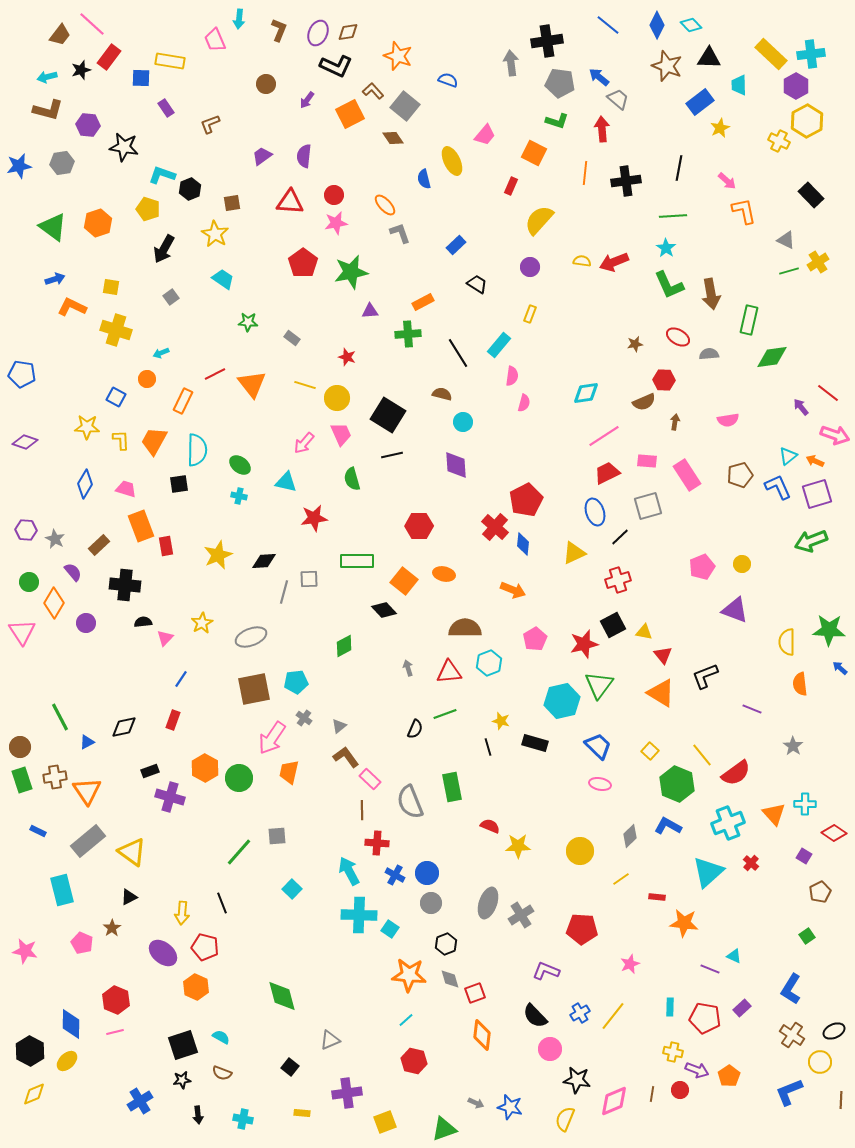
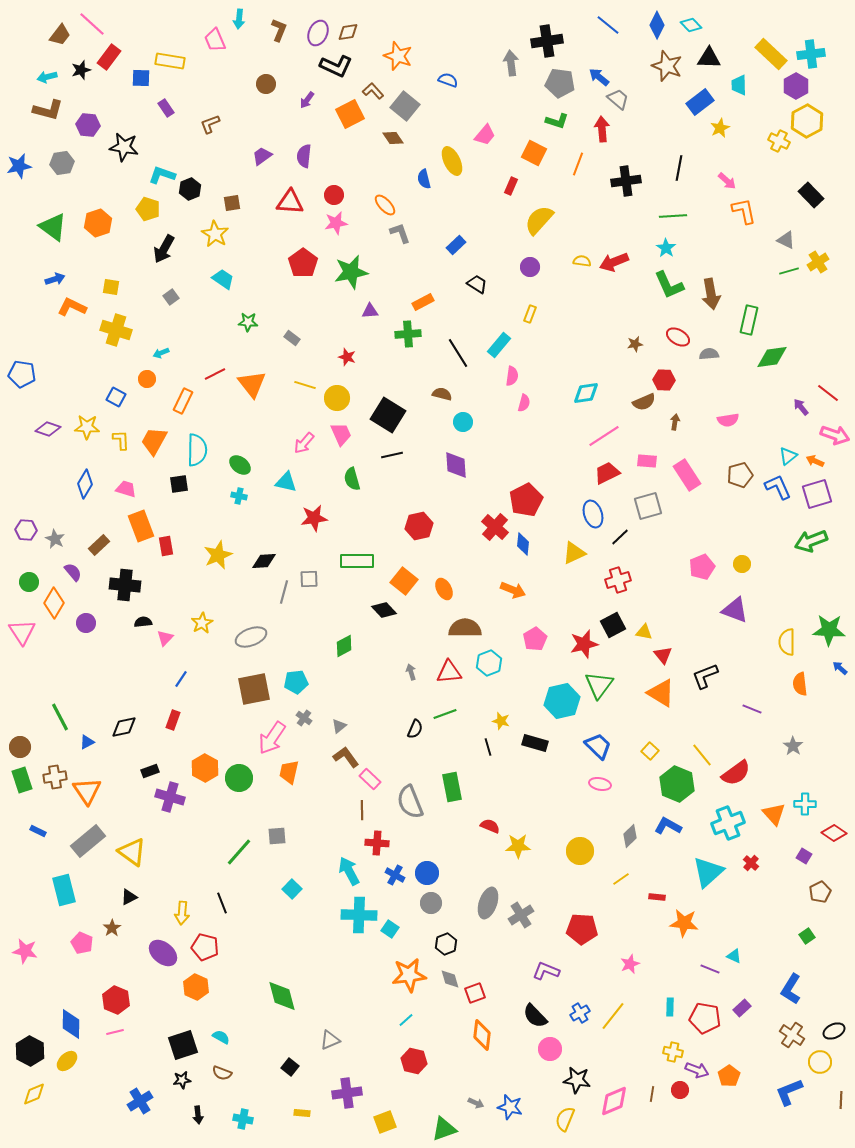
orange line at (585, 173): moved 7 px left, 9 px up; rotated 15 degrees clockwise
purple diamond at (25, 442): moved 23 px right, 13 px up
blue ellipse at (595, 512): moved 2 px left, 2 px down
red hexagon at (419, 526): rotated 12 degrees counterclockwise
orange ellipse at (444, 574): moved 15 px down; rotated 50 degrees clockwise
gray arrow at (408, 668): moved 3 px right, 4 px down
cyan rectangle at (62, 890): moved 2 px right
orange star at (409, 975): rotated 12 degrees counterclockwise
